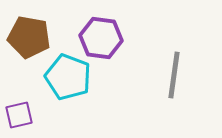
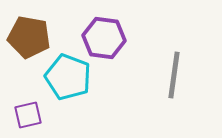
purple hexagon: moved 3 px right
purple square: moved 9 px right
